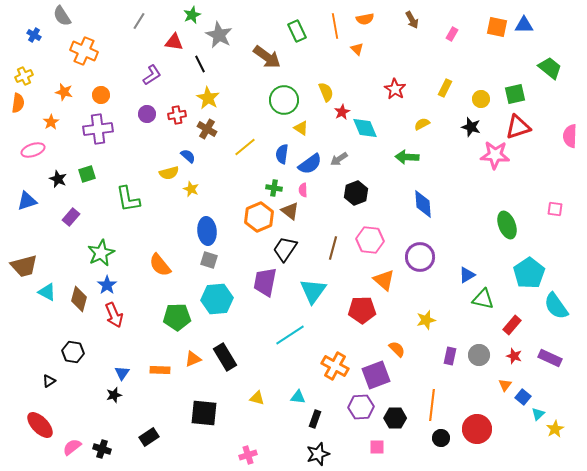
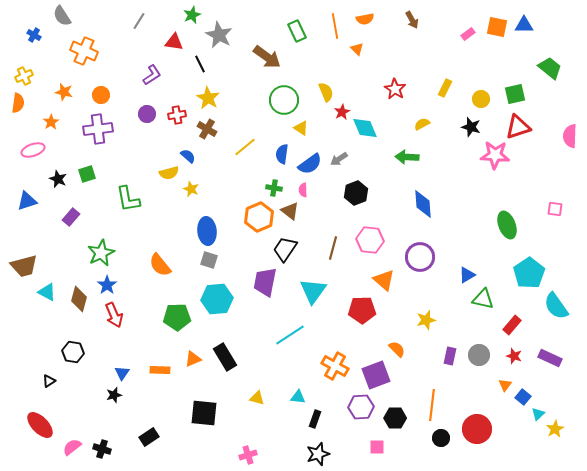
pink rectangle at (452, 34): moved 16 px right; rotated 24 degrees clockwise
